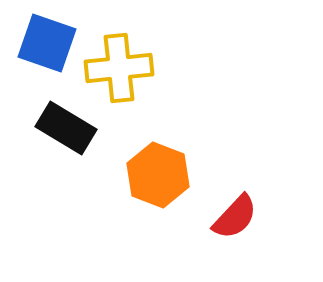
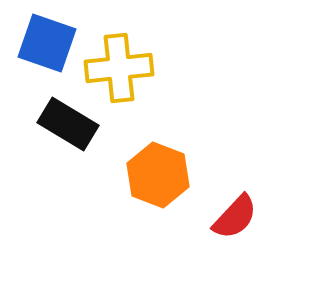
black rectangle: moved 2 px right, 4 px up
